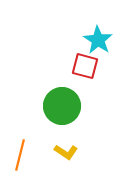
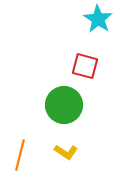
cyan star: moved 21 px up
green circle: moved 2 px right, 1 px up
